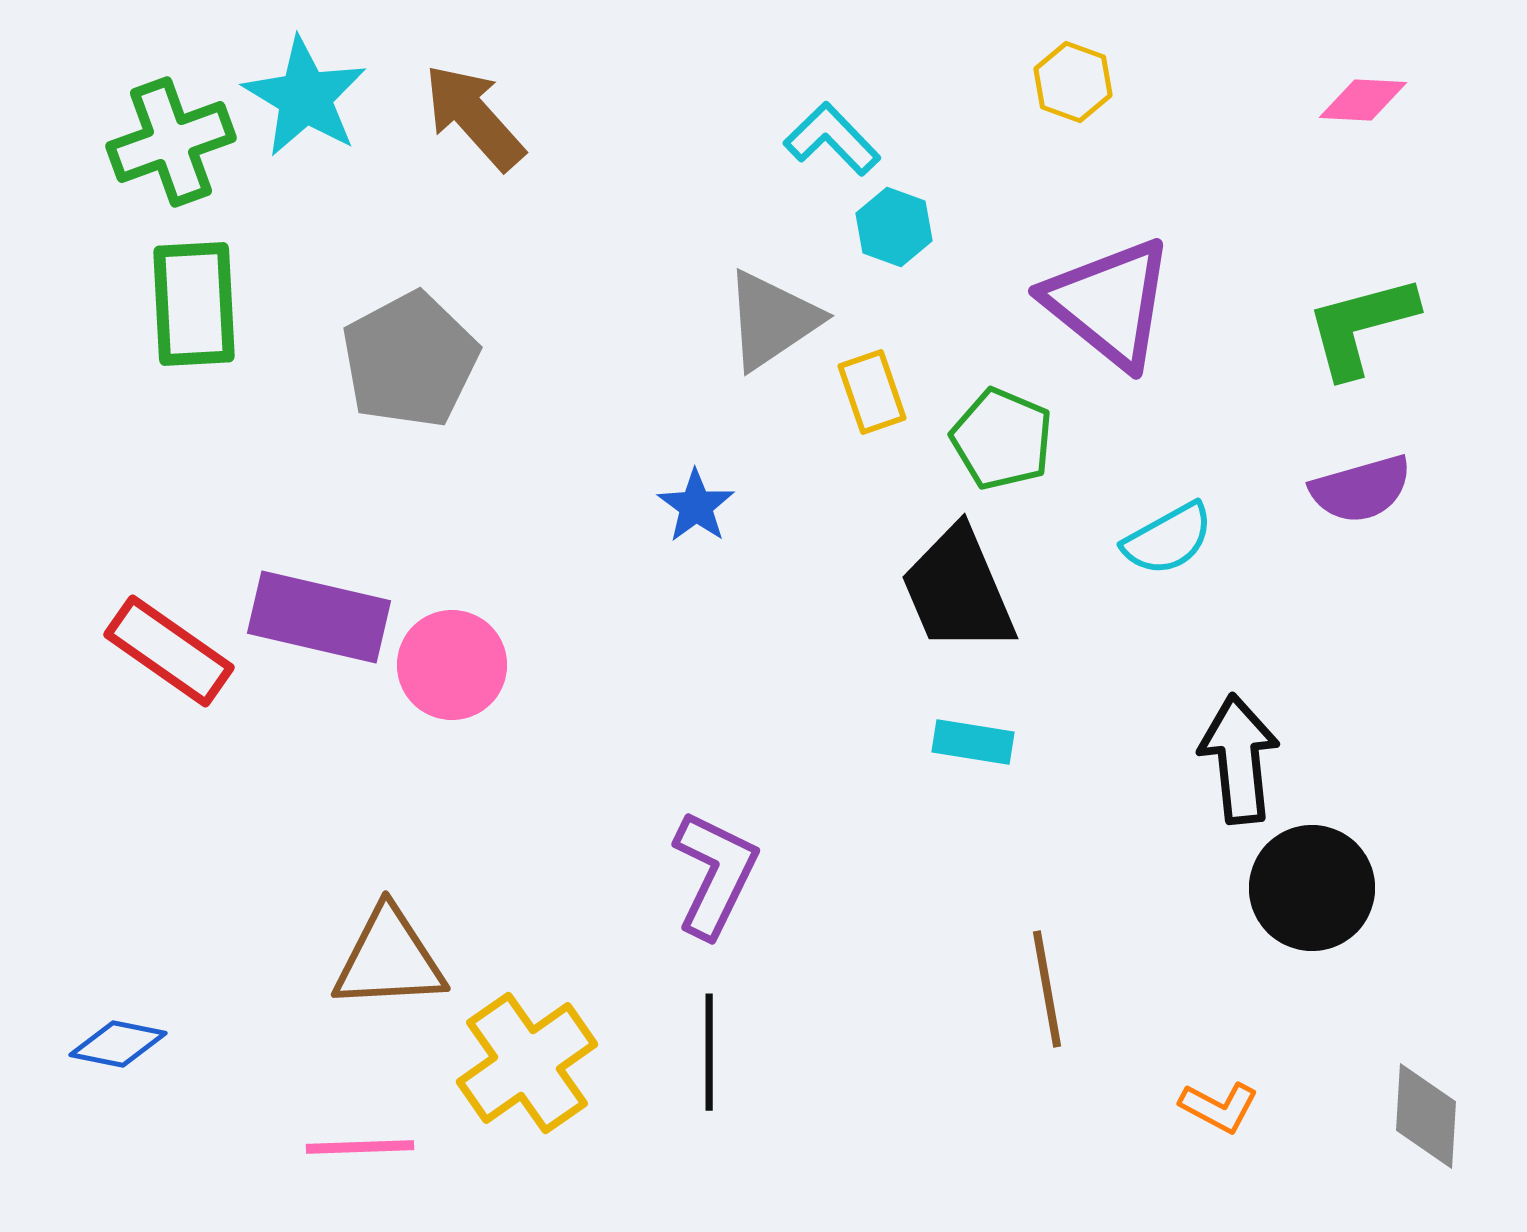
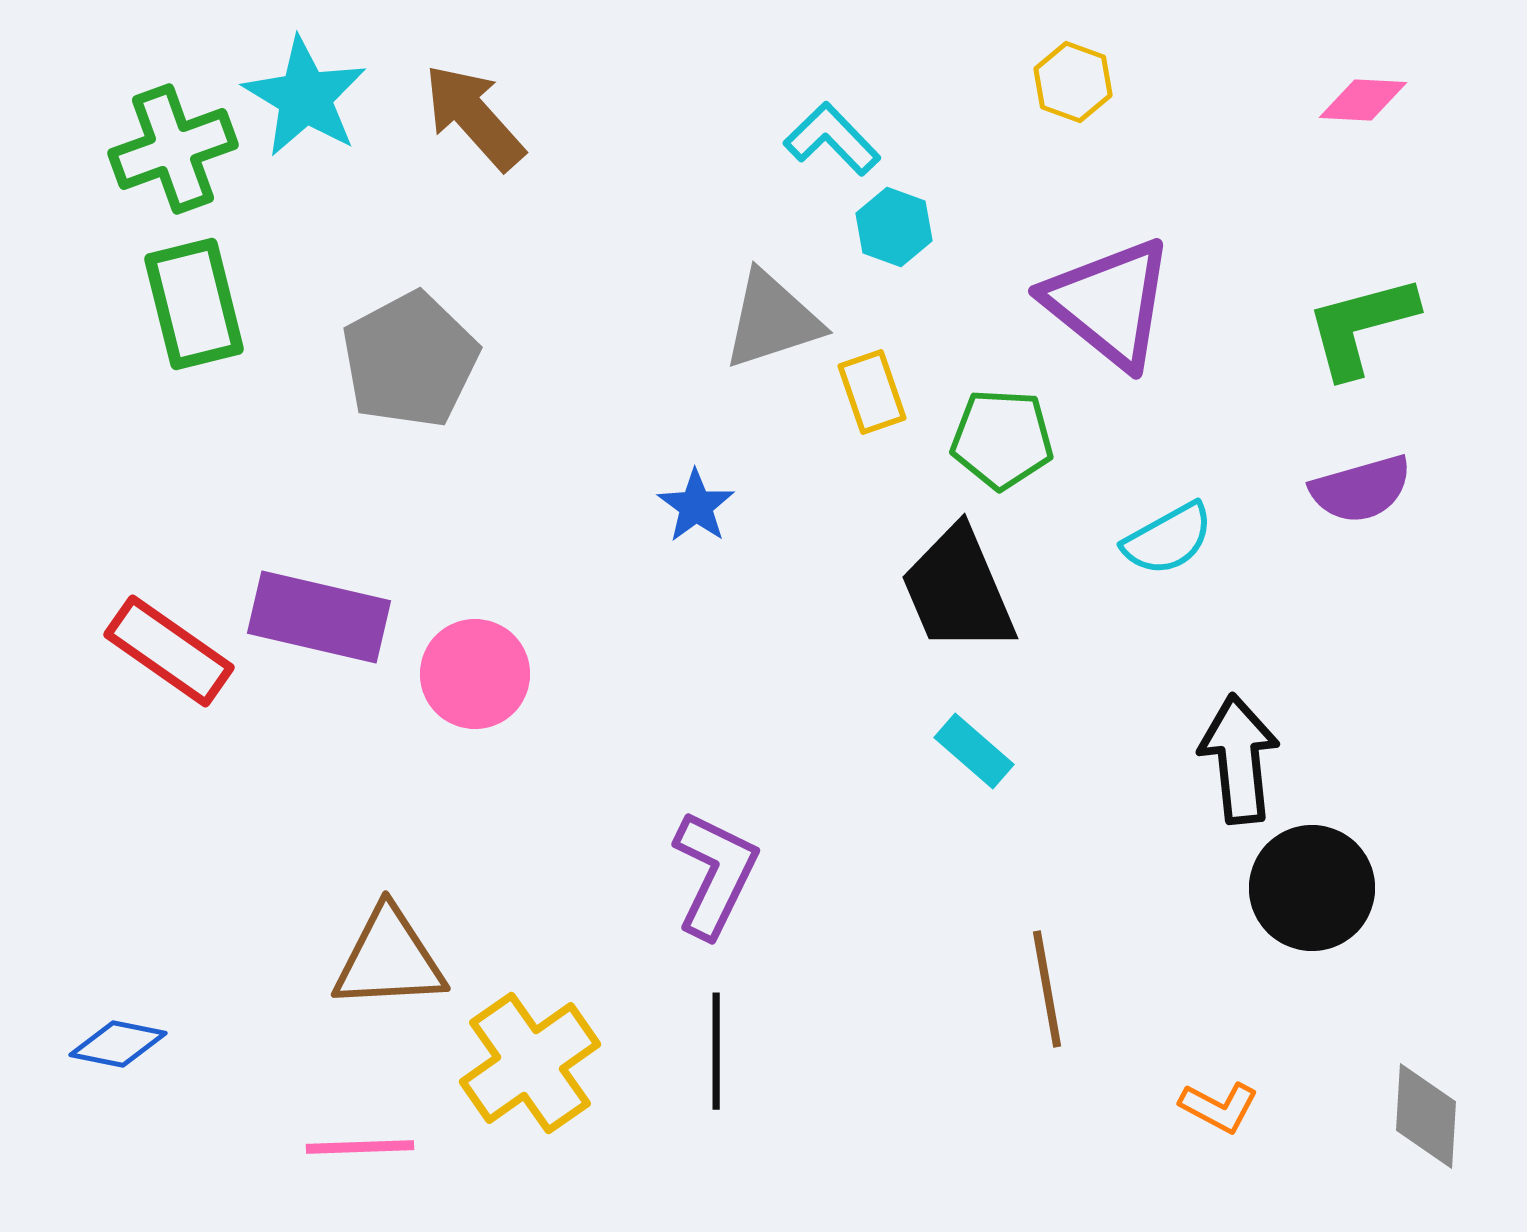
green cross: moved 2 px right, 7 px down
green rectangle: rotated 11 degrees counterclockwise
gray triangle: rotated 16 degrees clockwise
green pentagon: rotated 20 degrees counterclockwise
pink circle: moved 23 px right, 9 px down
cyan rectangle: moved 1 px right, 9 px down; rotated 32 degrees clockwise
black line: moved 7 px right, 1 px up
yellow cross: moved 3 px right
